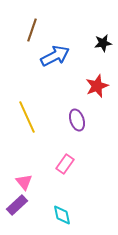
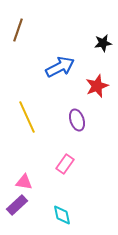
brown line: moved 14 px left
blue arrow: moved 5 px right, 11 px down
pink triangle: rotated 42 degrees counterclockwise
